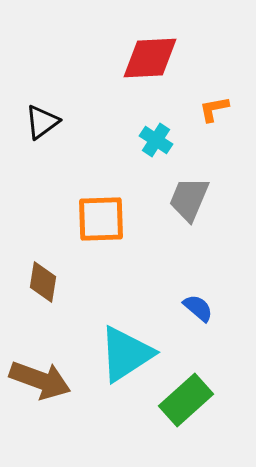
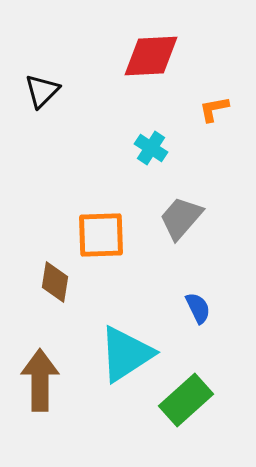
red diamond: moved 1 px right, 2 px up
black triangle: moved 31 px up; rotated 9 degrees counterclockwise
cyan cross: moved 5 px left, 8 px down
gray trapezoid: moved 8 px left, 19 px down; rotated 18 degrees clockwise
orange square: moved 16 px down
brown diamond: moved 12 px right
blue semicircle: rotated 24 degrees clockwise
brown arrow: rotated 110 degrees counterclockwise
